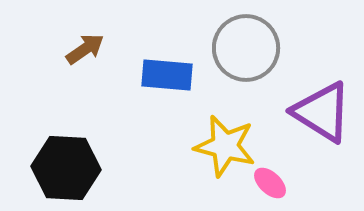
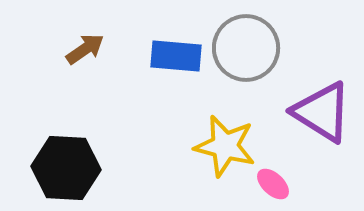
blue rectangle: moved 9 px right, 19 px up
pink ellipse: moved 3 px right, 1 px down
